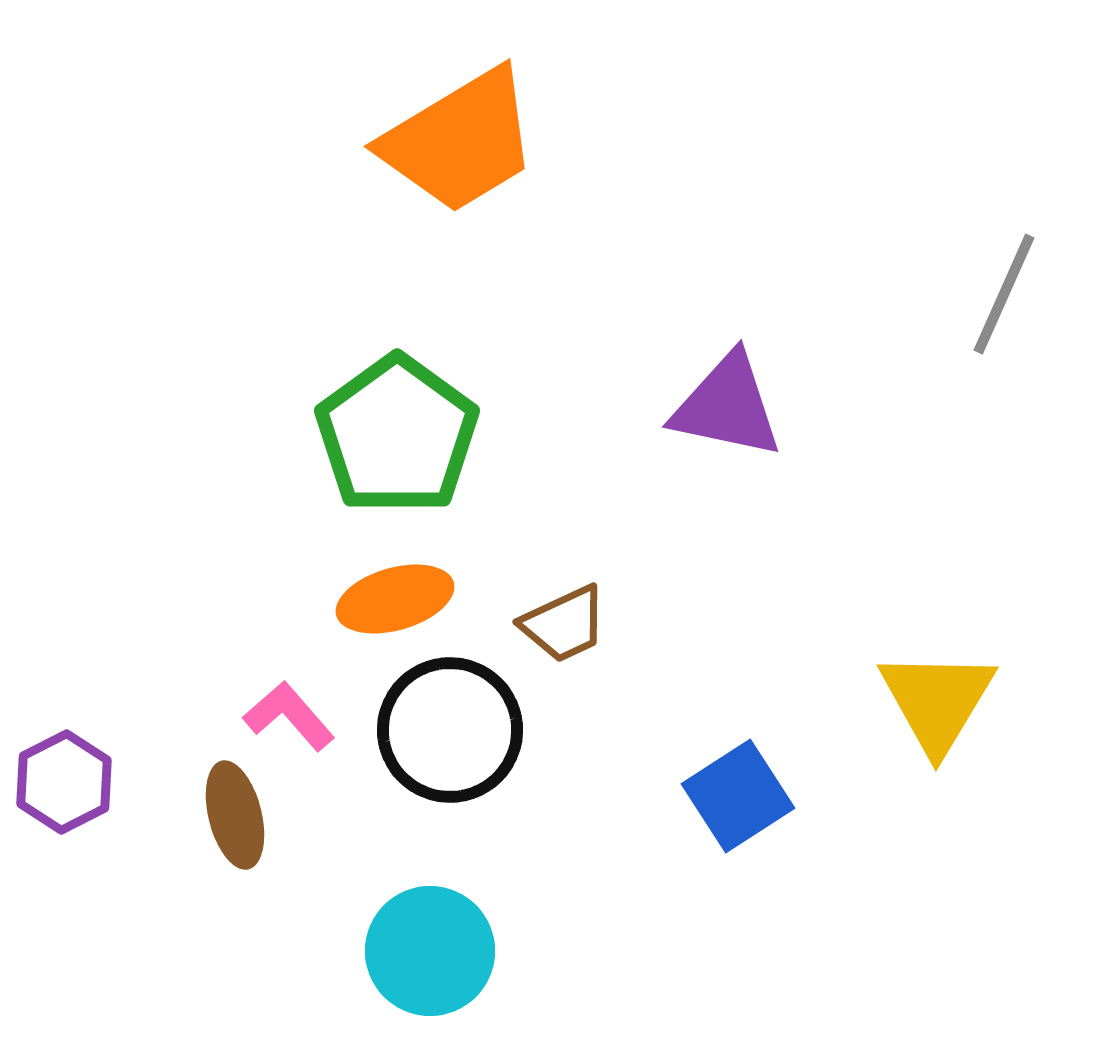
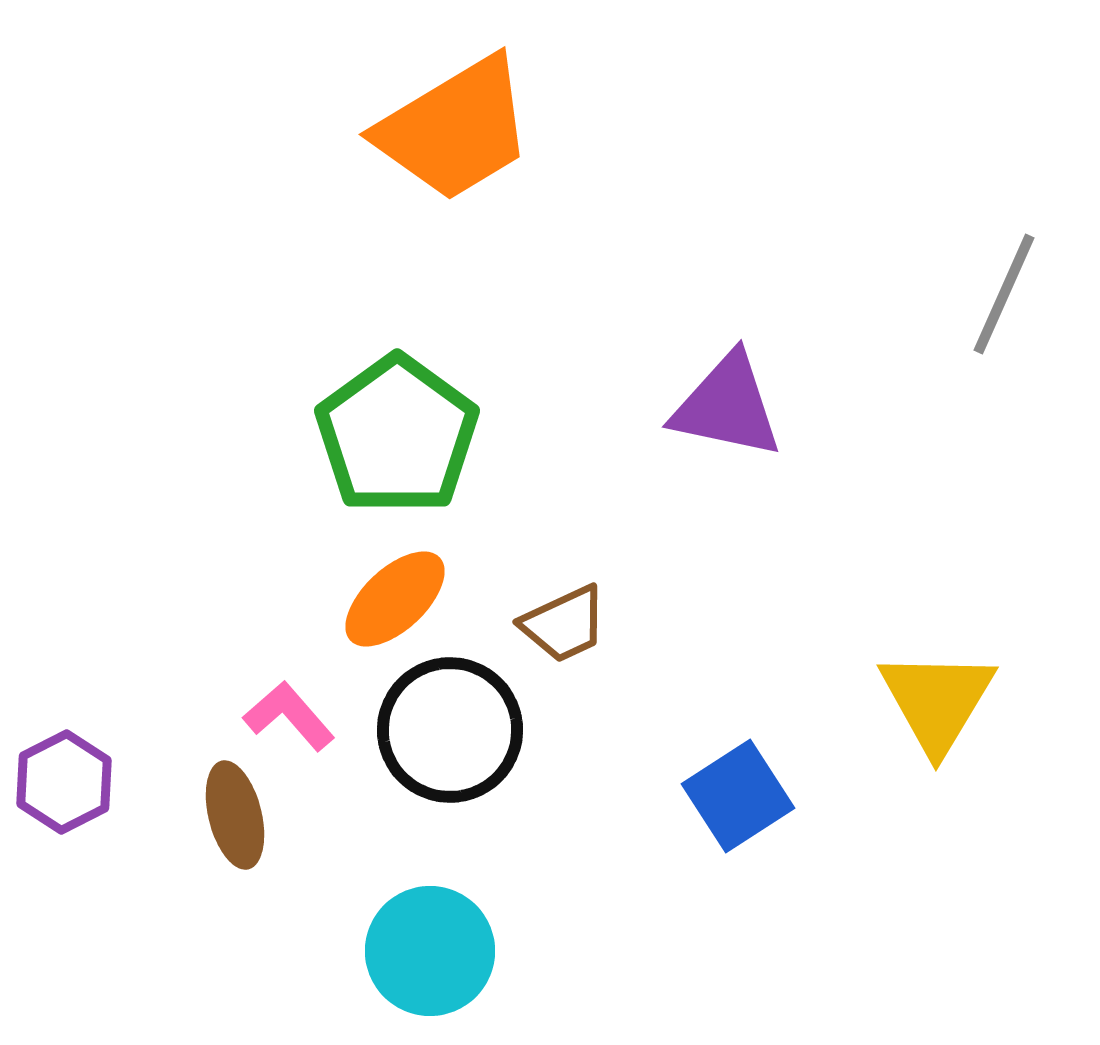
orange trapezoid: moved 5 px left, 12 px up
orange ellipse: rotated 27 degrees counterclockwise
